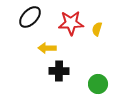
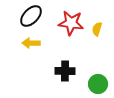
black ellipse: moved 1 px right, 1 px up
red star: rotated 10 degrees clockwise
yellow arrow: moved 16 px left, 5 px up
black cross: moved 6 px right
